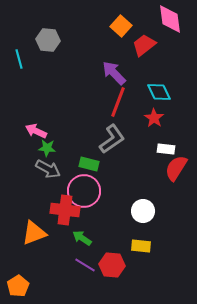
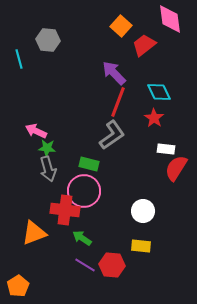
gray L-shape: moved 4 px up
gray arrow: rotated 45 degrees clockwise
